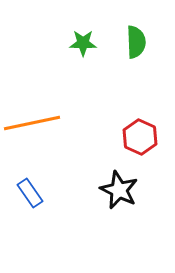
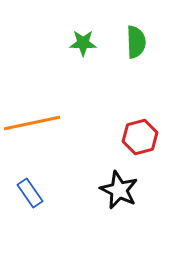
red hexagon: rotated 20 degrees clockwise
